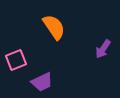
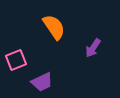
purple arrow: moved 10 px left, 1 px up
